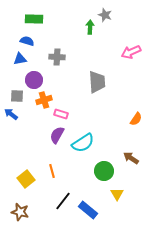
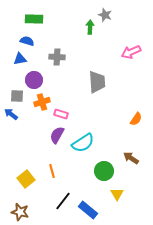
orange cross: moved 2 px left, 2 px down
